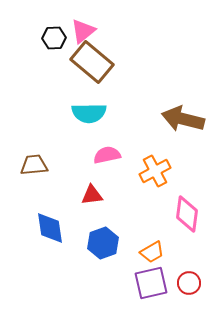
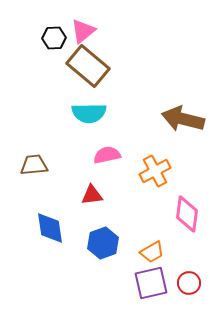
brown rectangle: moved 4 px left, 4 px down
